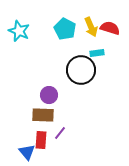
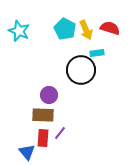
yellow arrow: moved 5 px left, 3 px down
red rectangle: moved 2 px right, 2 px up
